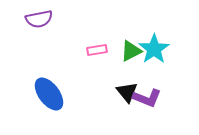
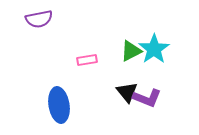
pink rectangle: moved 10 px left, 10 px down
blue ellipse: moved 10 px right, 11 px down; rotated 28 degrees clockwise
